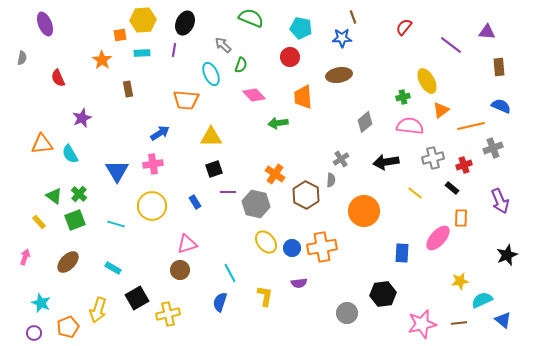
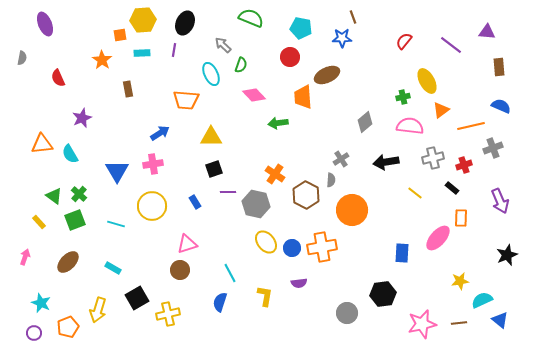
red semicircle at (404, 27): moved 14 px down
brown ellipse at (339, 75): moved 12 px left; rotated 15 degrees counterclockwise
orange circle at (364, 211): moved 12 px left, 1 px up
blue triangle at (503, 320): moved 3 px left
